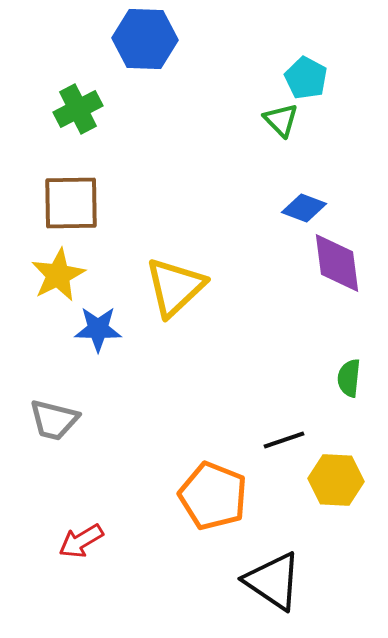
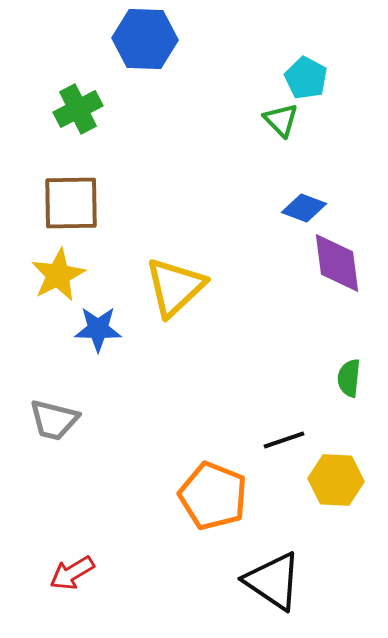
red arrow: moved 9 px left, 32 px down
